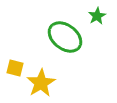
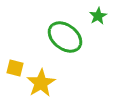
green star: moved 1 px right
